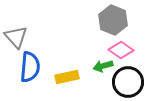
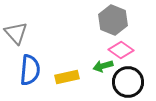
gray triangle: moved 4 px up
blue semicircle: moved 3 px down
